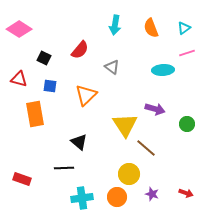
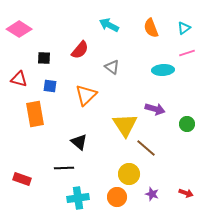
cyan arrow: moved 6 px left; rotated 108 degrees clockwise
black square: rotated 24 degrees counterclockwise
cyan cross: moved 4 px left
